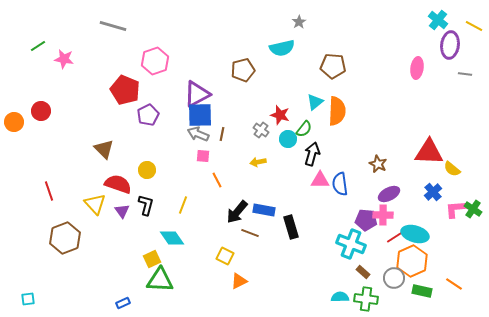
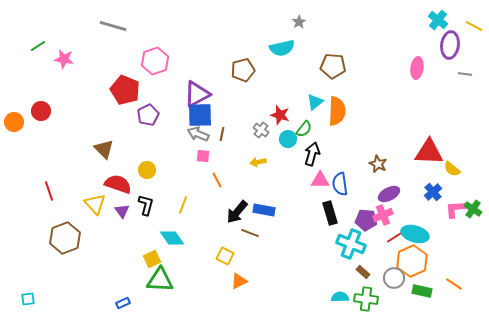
pink cross at (383, 215): rotated 24 degrees counterclockwise
black rectangle at (291, 227): moved 39 px right, 14 px up
